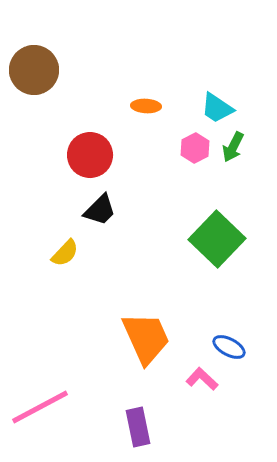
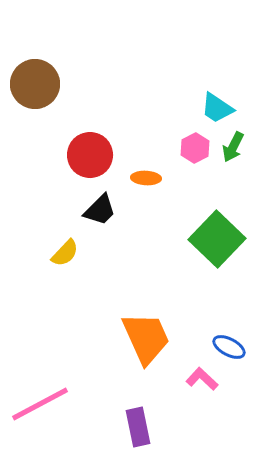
brown circle: moved 1 px right, 14 px down
orange ellipse: moved 72 px down
pink line: moved 3 px up
